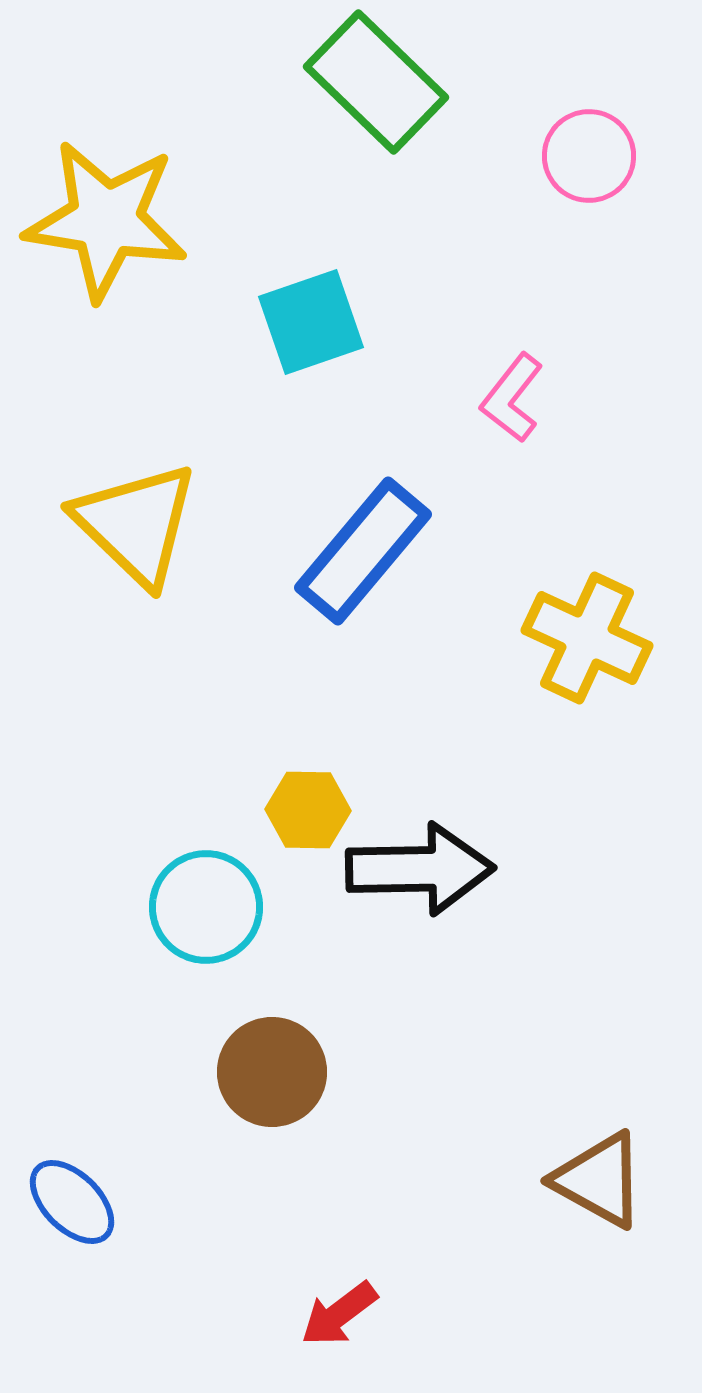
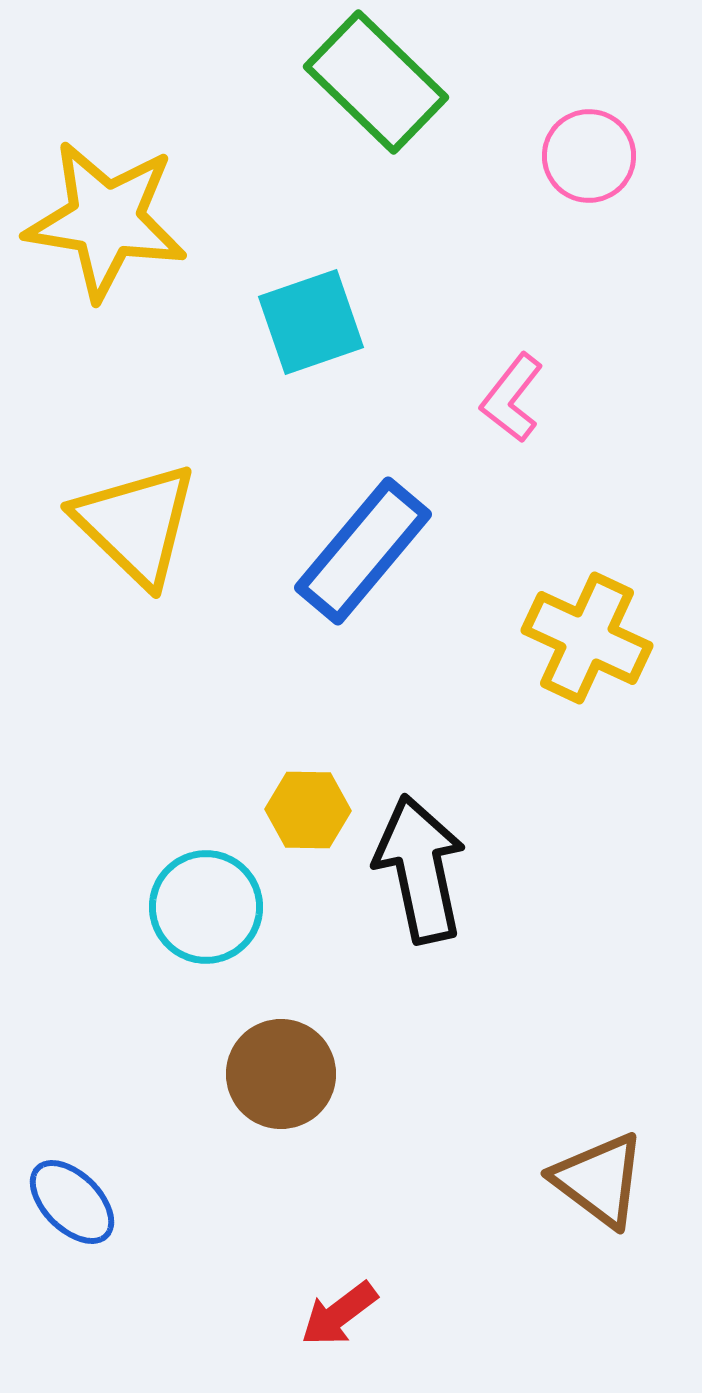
black arrow: rotated 101 degrees counterclockwise
brown circle: moved 9 px right, 2 px down
brown triangle: rotated 8 degrees clockwise
